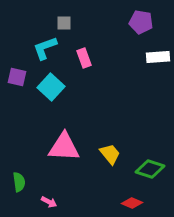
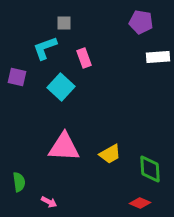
cyan square: moved 10 px right
yellow trapezoid: rotated 100 degrees clockwise
green diamond: rotated 68 degrees clockwise
red diamond: moved 8 px right
